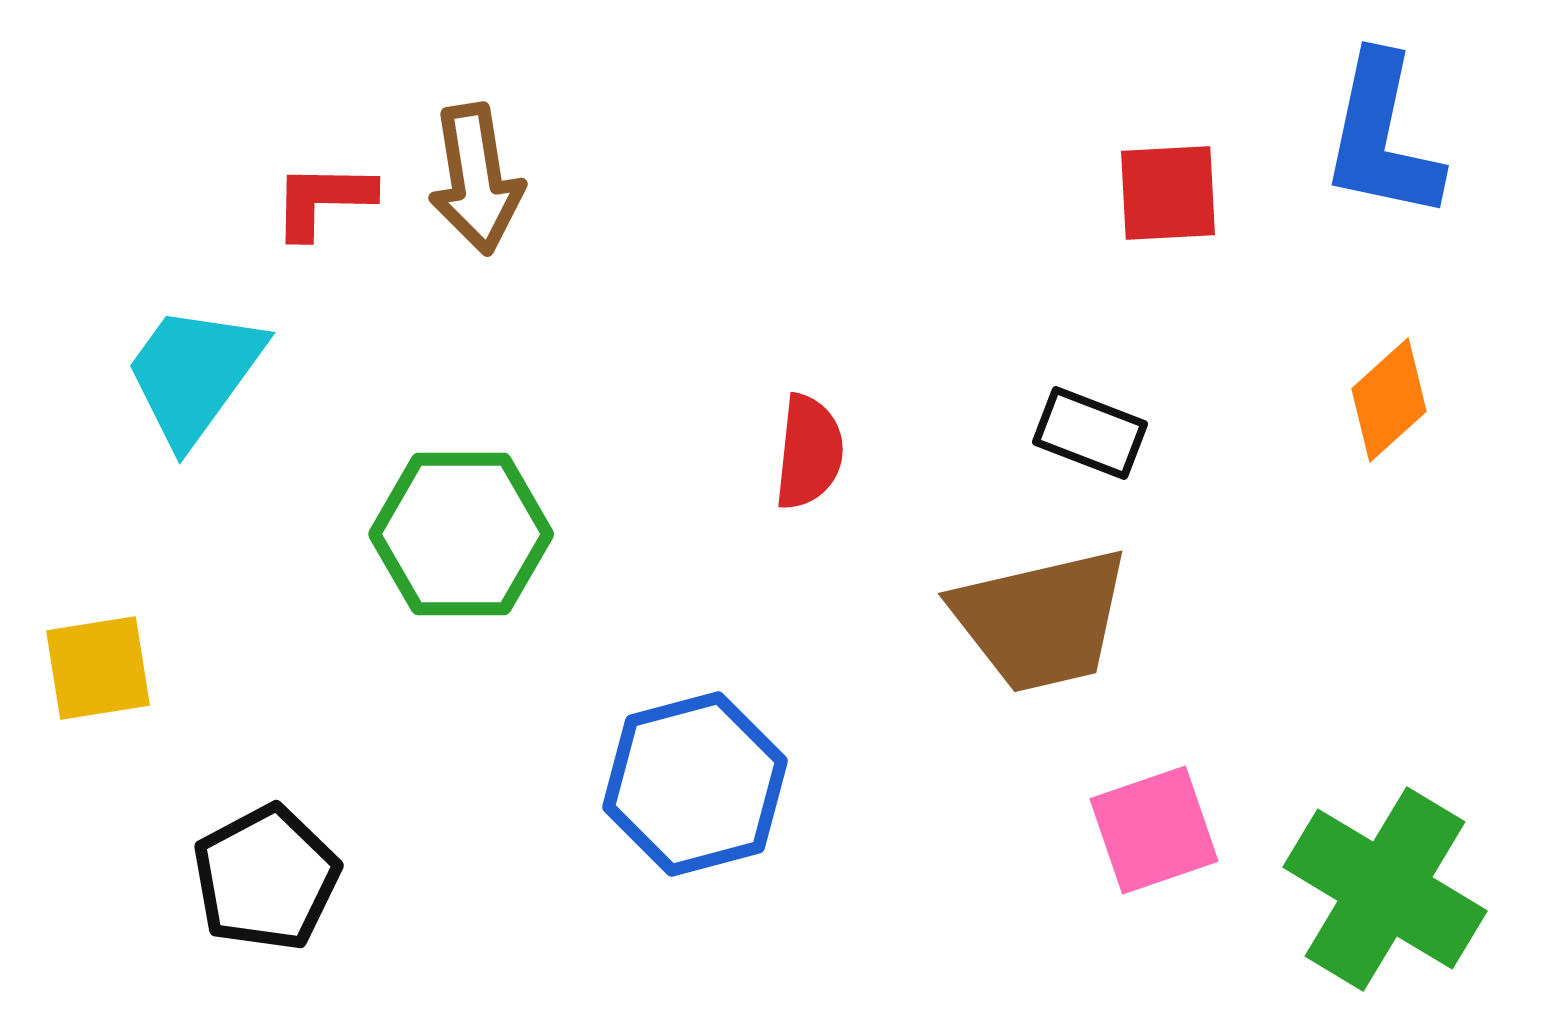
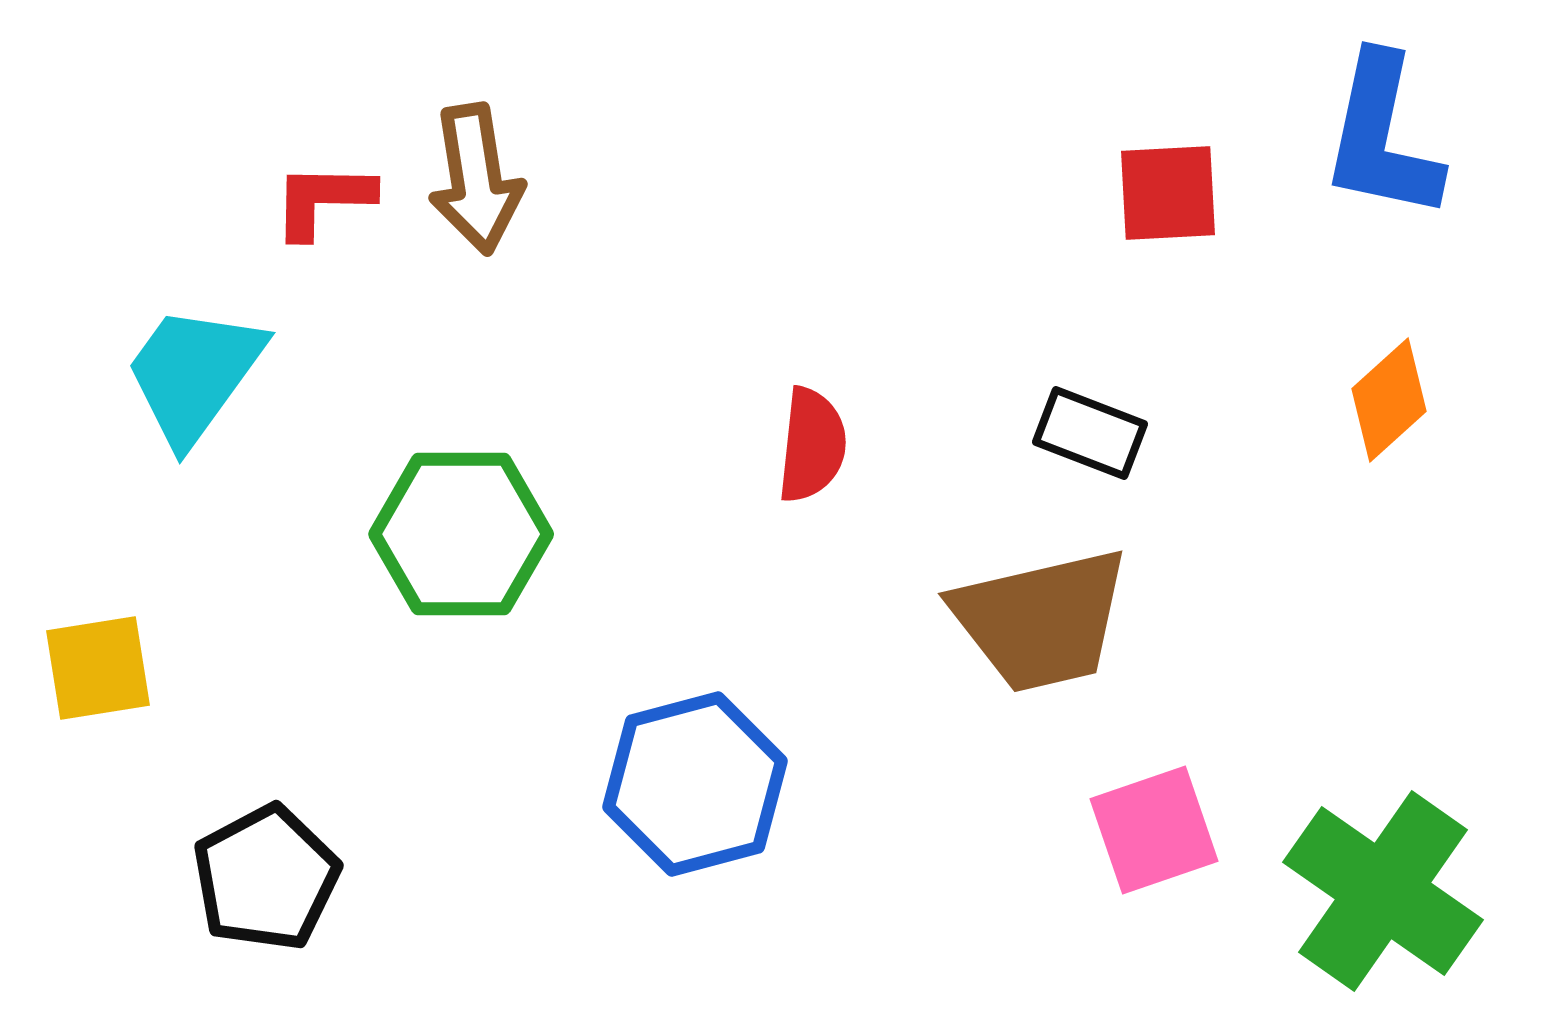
red semicircle: moved 3 px right, 7 px up
green cross: moved 2 px left, 2 px down; rotated 4 degrees clockwise
